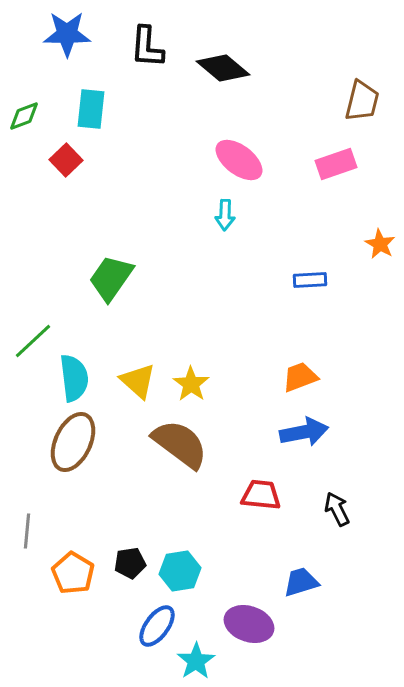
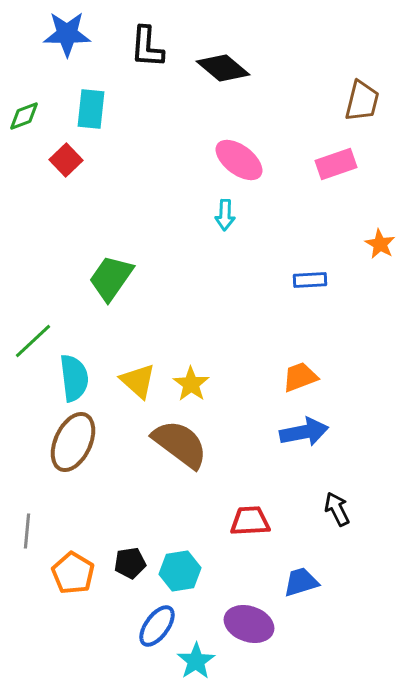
red trapezoid: moved 11 px left, 26 px down; rotated 9 degrees counterclockwise
